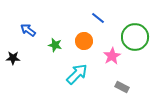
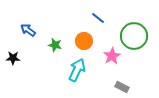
green circle: moved 1 px left, 1 px up
cyan arrow: moved 4 px up; rotated 20 degrees counterclockwise
